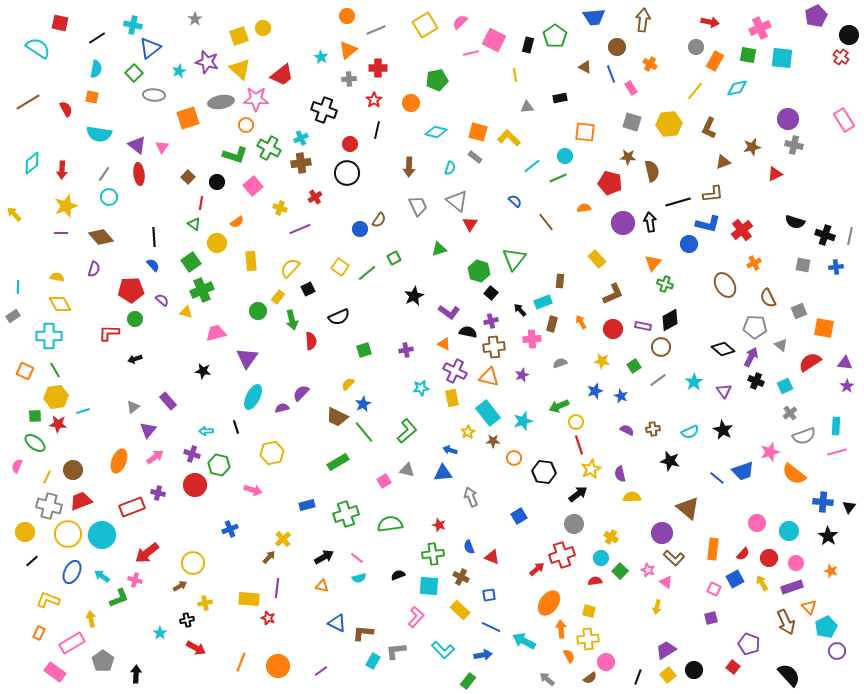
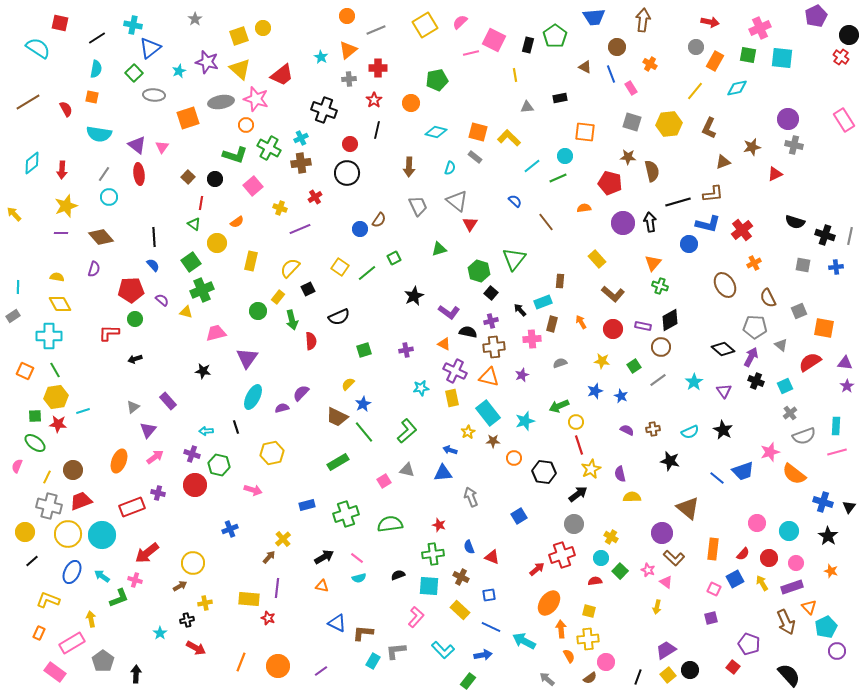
pink star at (256, 99): rotated 15 degrees clockwise
black circle at (217, 182): moved 2 px left, 3 px up
yellow rectangle at (251, 261): rotated 18 degrees clockwise
green cross at (665, 284): moved 5 px left, 2 px down
brown L-shape at (613, 294): rotated 65 degrees clockwise
cyan star at (523, 421): moved 2 px right
blue cross at (823, 502): rotated 12 degrees clockwise
black circle at (694, 670): moved 4 px left
